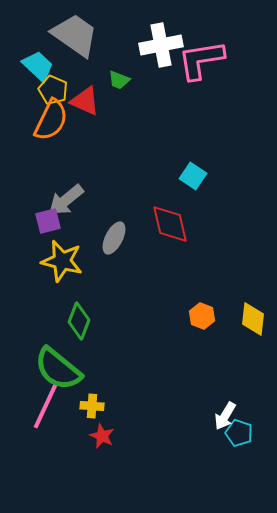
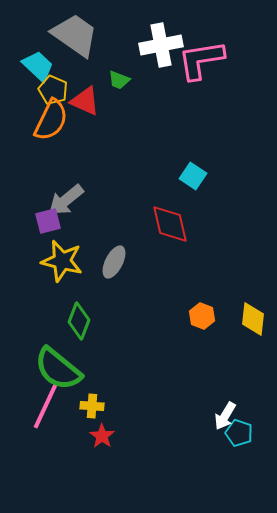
gray ellipse: moved 24 px down
red star: rotated 10 degrees clockwise
